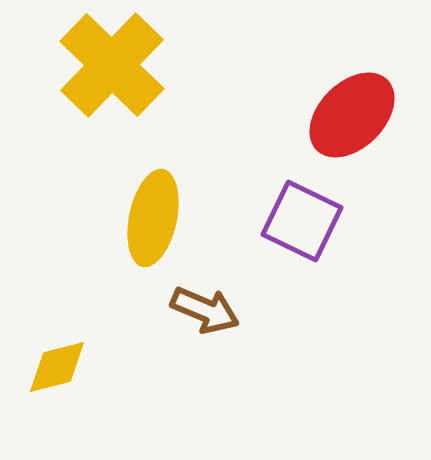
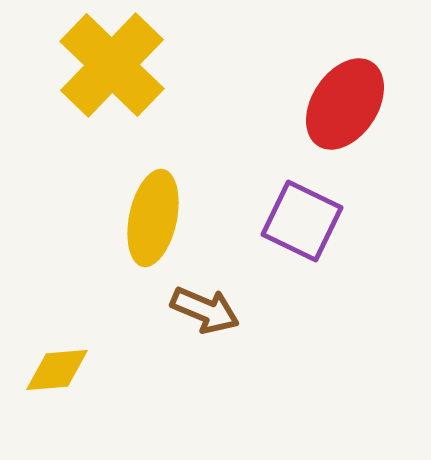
red ellipse: moved 7 px left, 11 px up; rotated 12 degrees counterclockwise
yellow diamond: moved 3 px down; rotated 10 degrees clockwise
